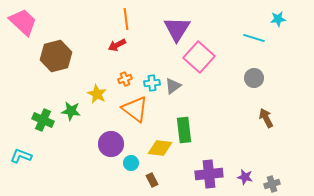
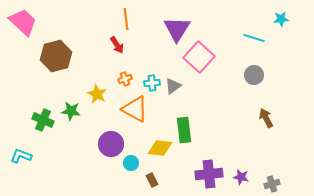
cyan star: moved 3 px right
red arrow: rotated 96 degrees counterclockwise
gray circle: moved 3 px up
orange triangle: rotated 8 degrees counterclockwise
purple star: moved 4 px left
